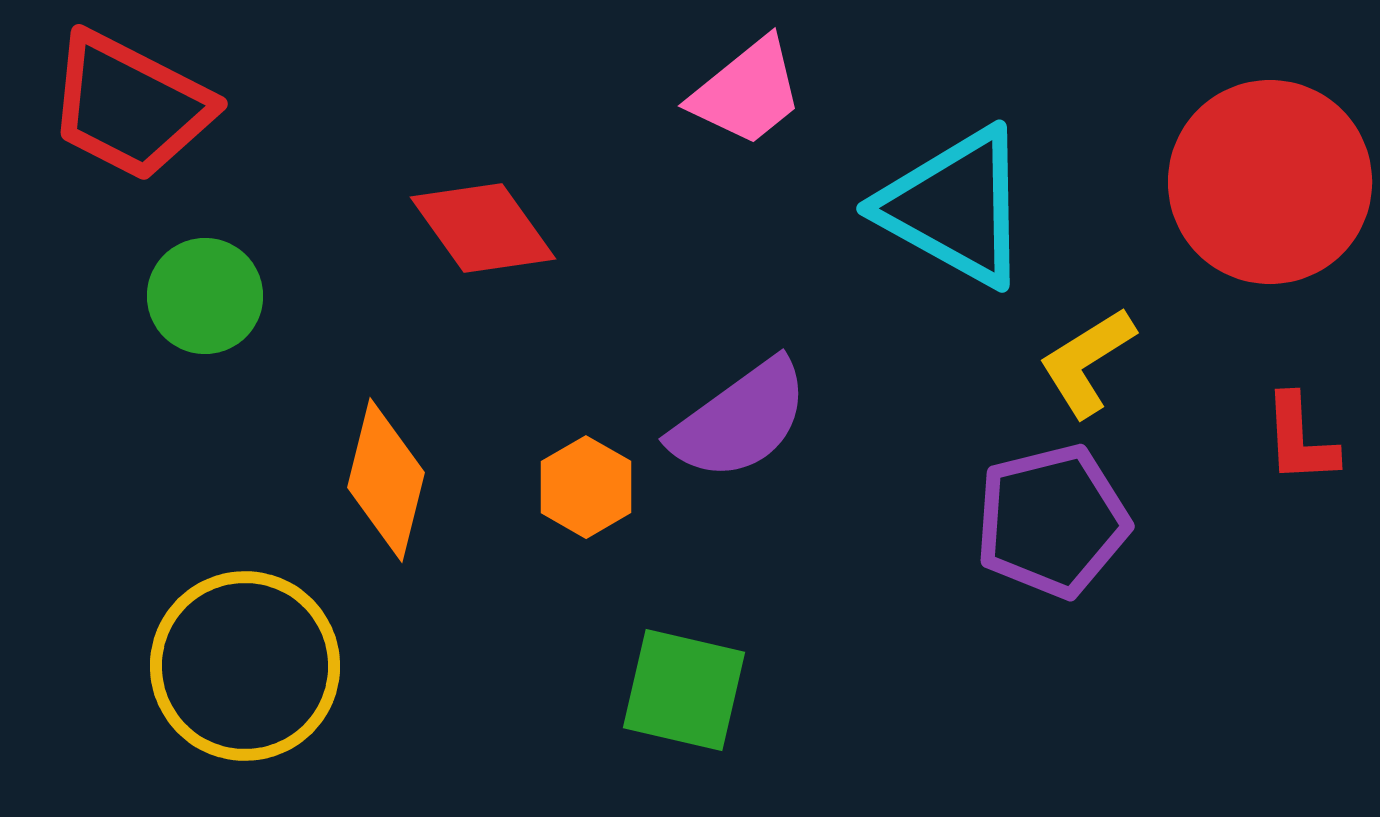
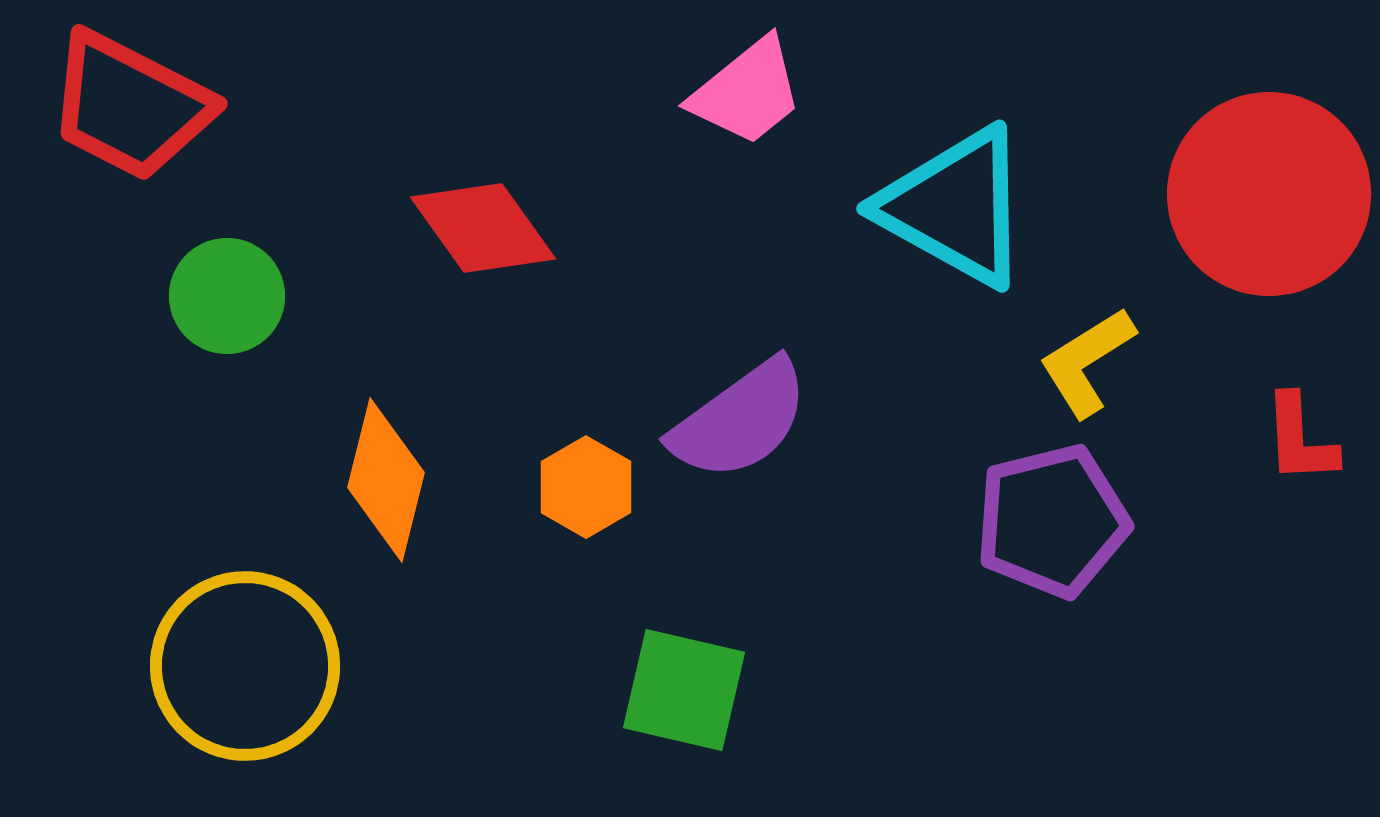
red circle: moved 1 px left, 12 px down
green circle: moved 22 px right
